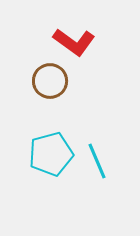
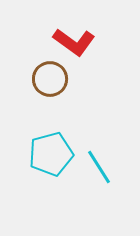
brown circle: moved 2 px up
cyan line: moved 2 px right, 6 px down; rotated 9 degrees counterclockwise
